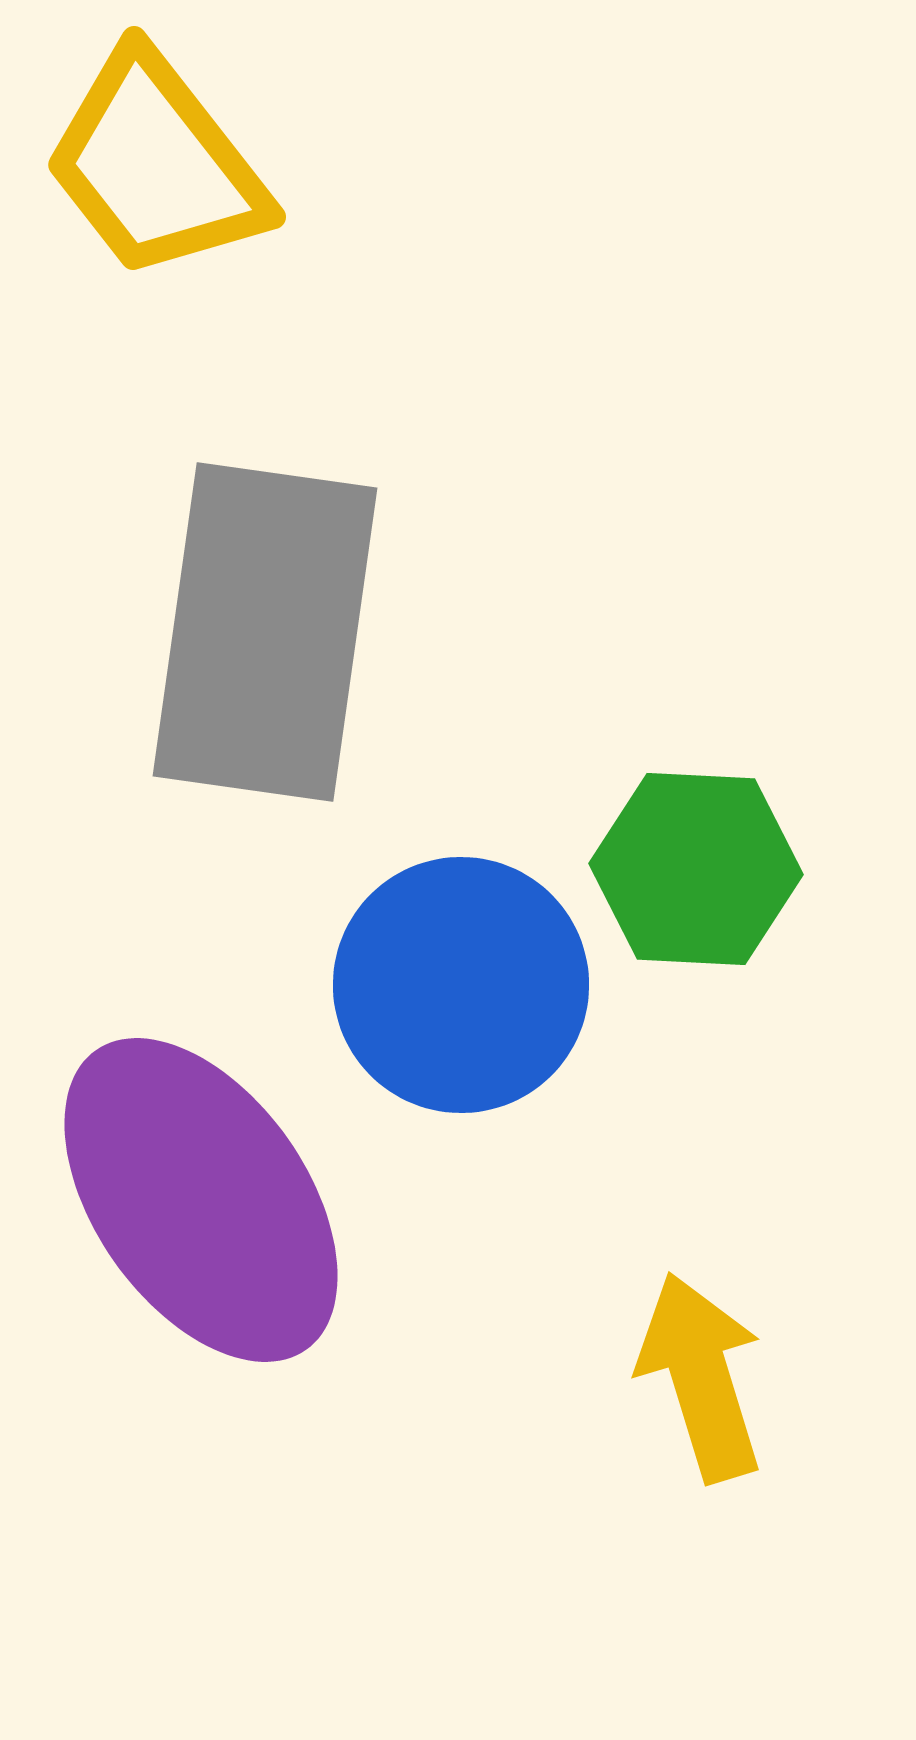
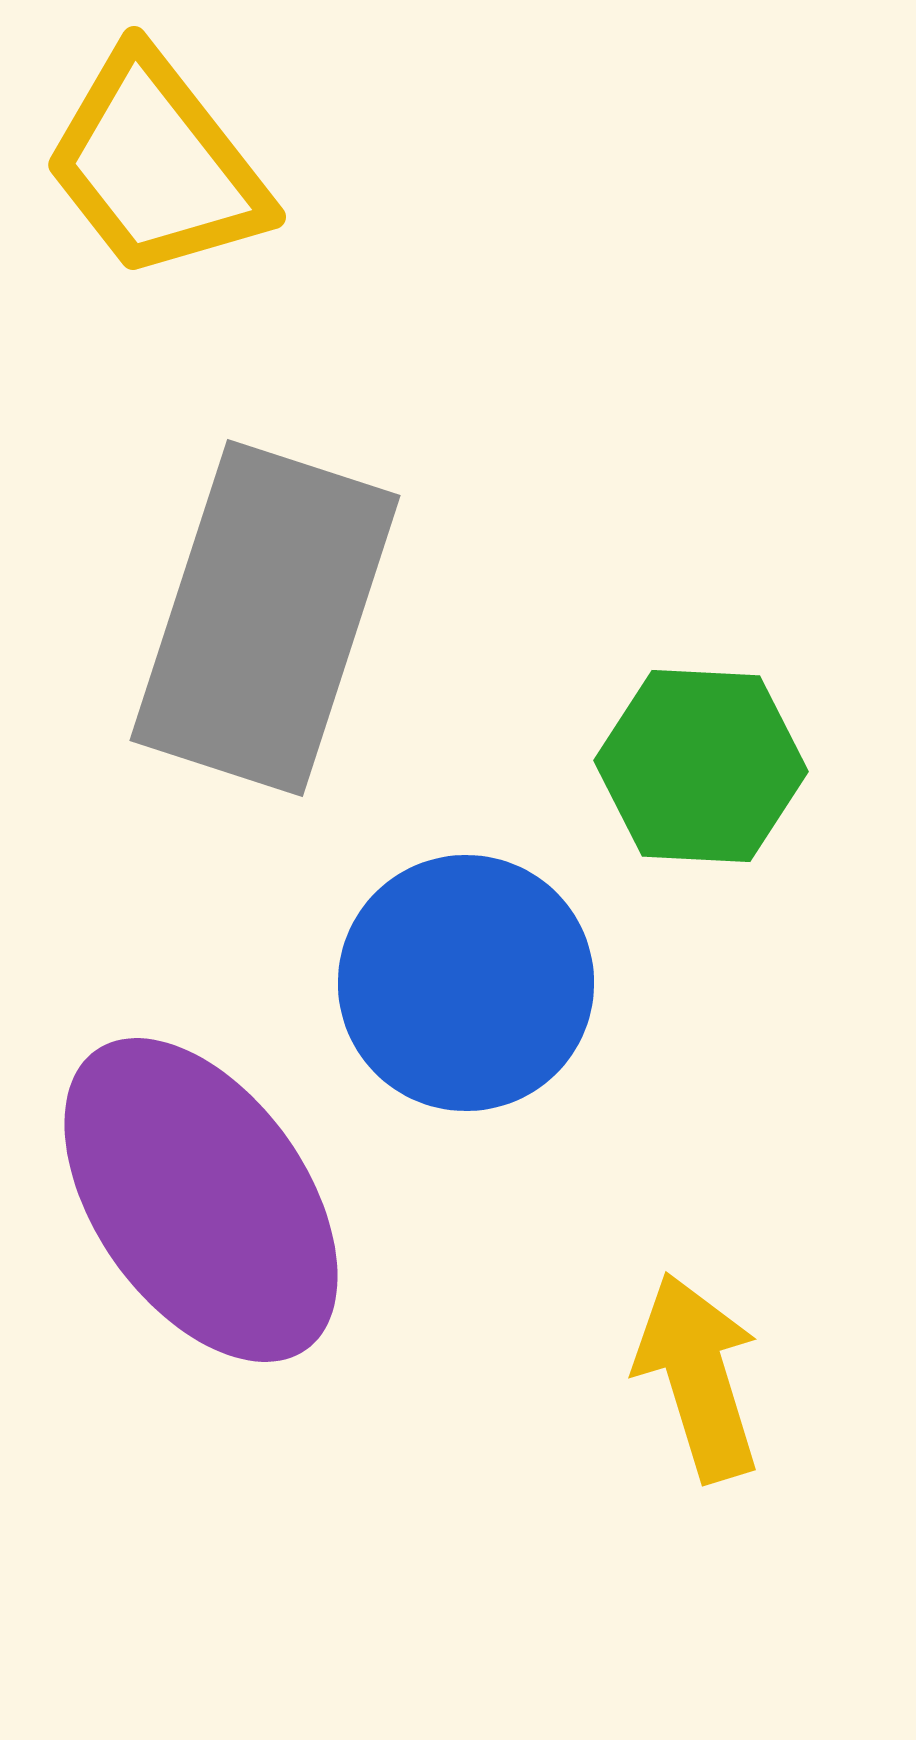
gray rectangle: moved 14 px up; rotated 10 degrees clockwise
green hexagon: moved 5 px right, 103 px up
blue circle: moved 5 px right, 2 px up
yellow arrow: moved 3 px left
